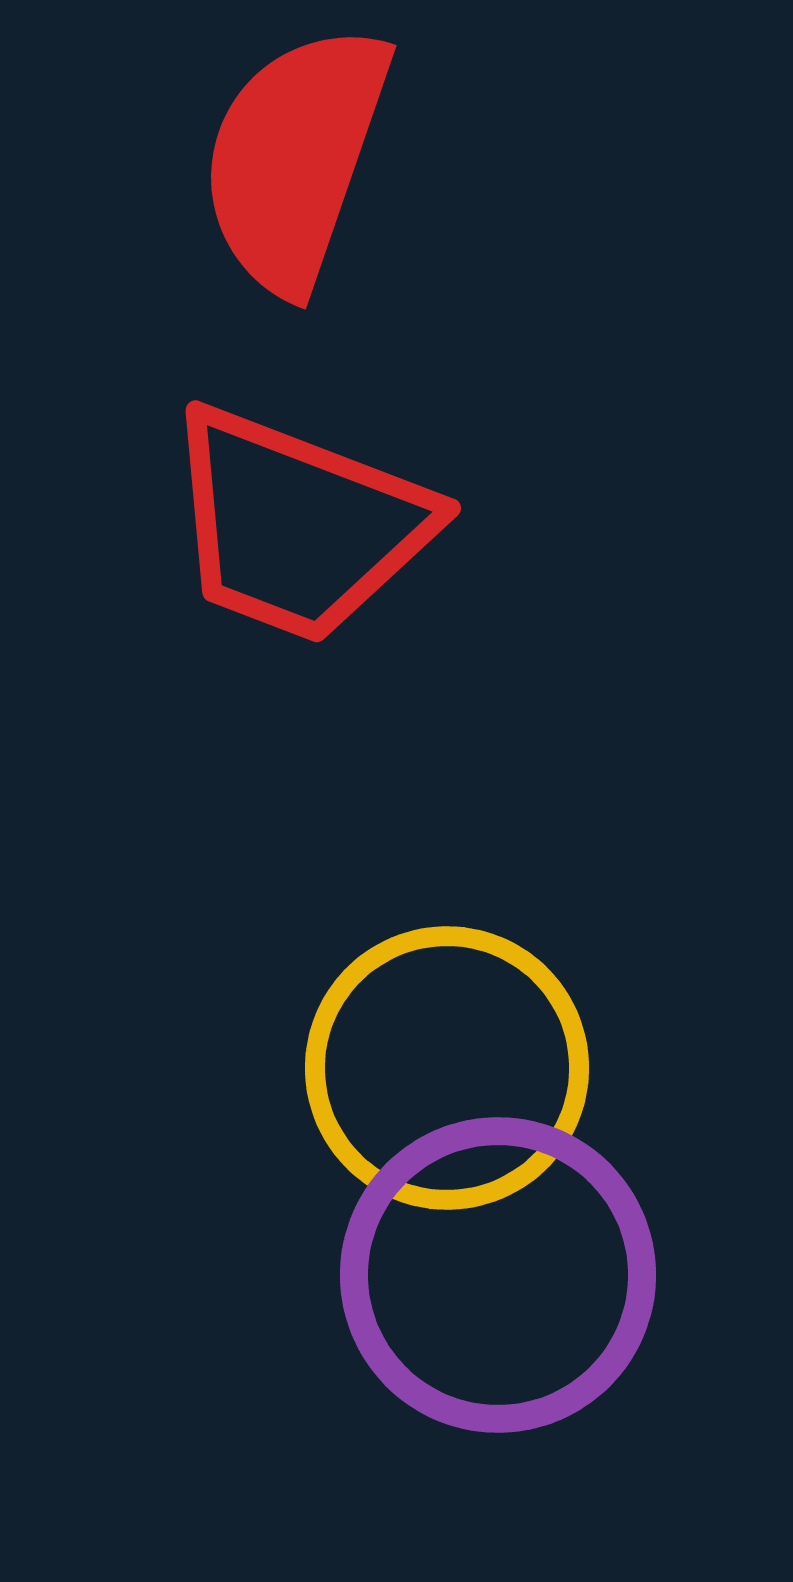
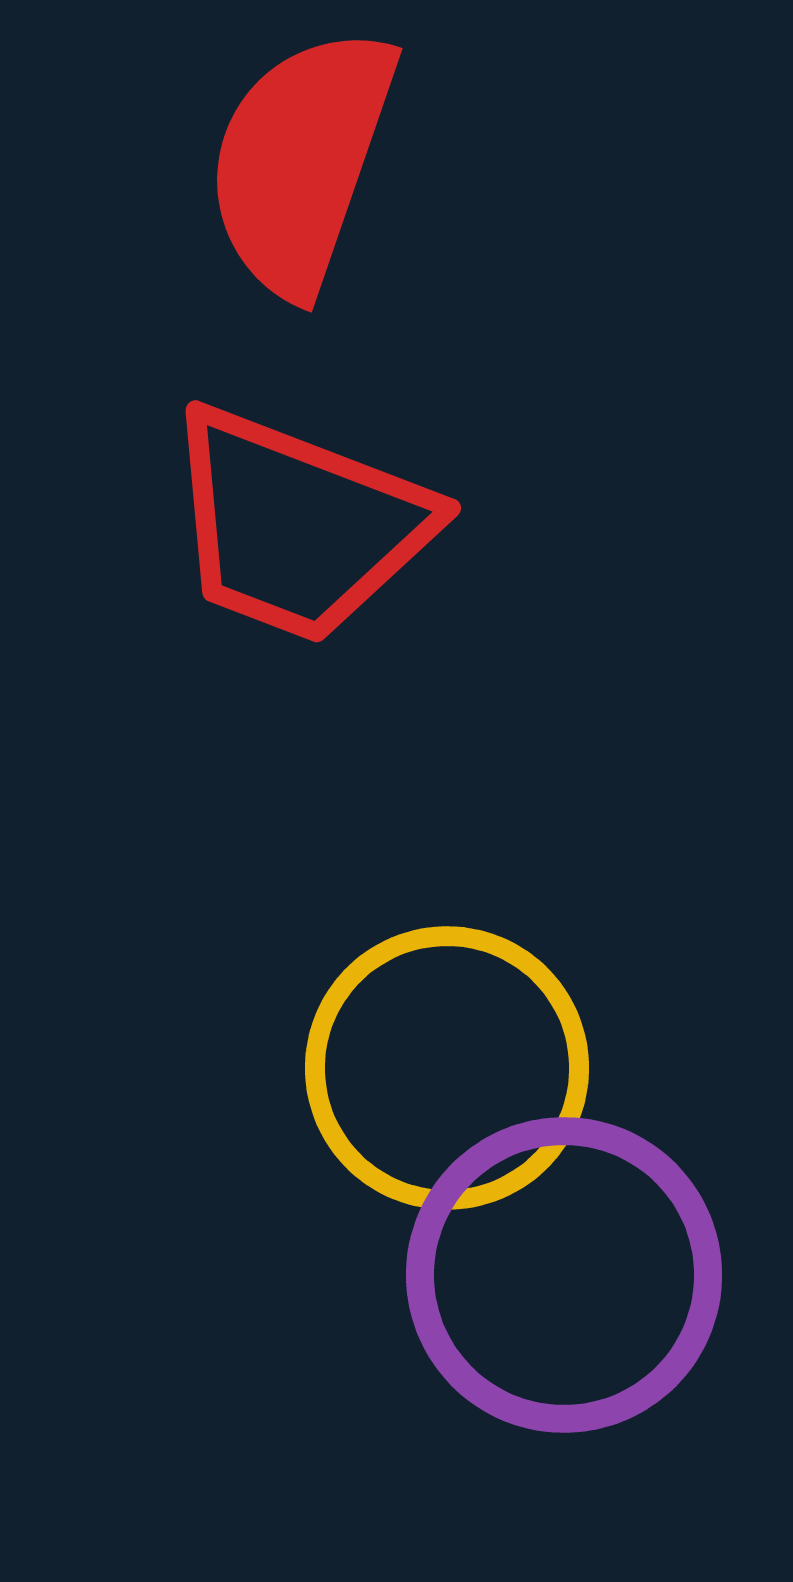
red semicircle: moved 6 px right, 3 px down
purple circle: moved 66 px right
